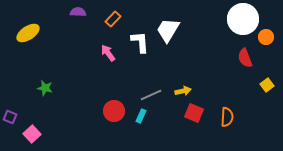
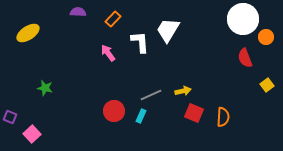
orange semicircle: moved 4 px left
